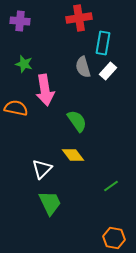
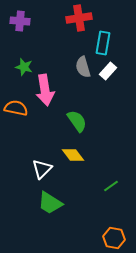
green star: moved 3 px down
green trapezoid: rotated 148 degrees clockwise
